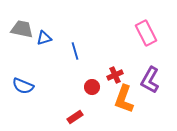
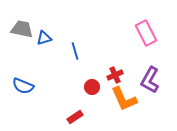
orange L-shape: rotated 44 degrees counterclockwise
